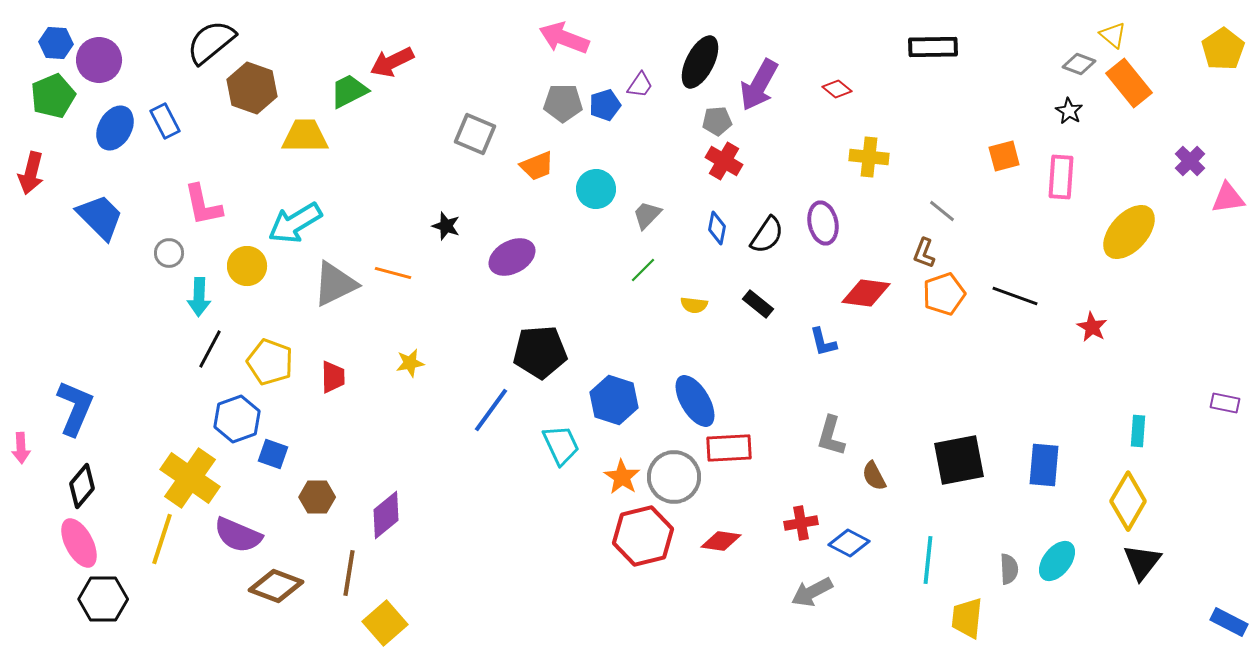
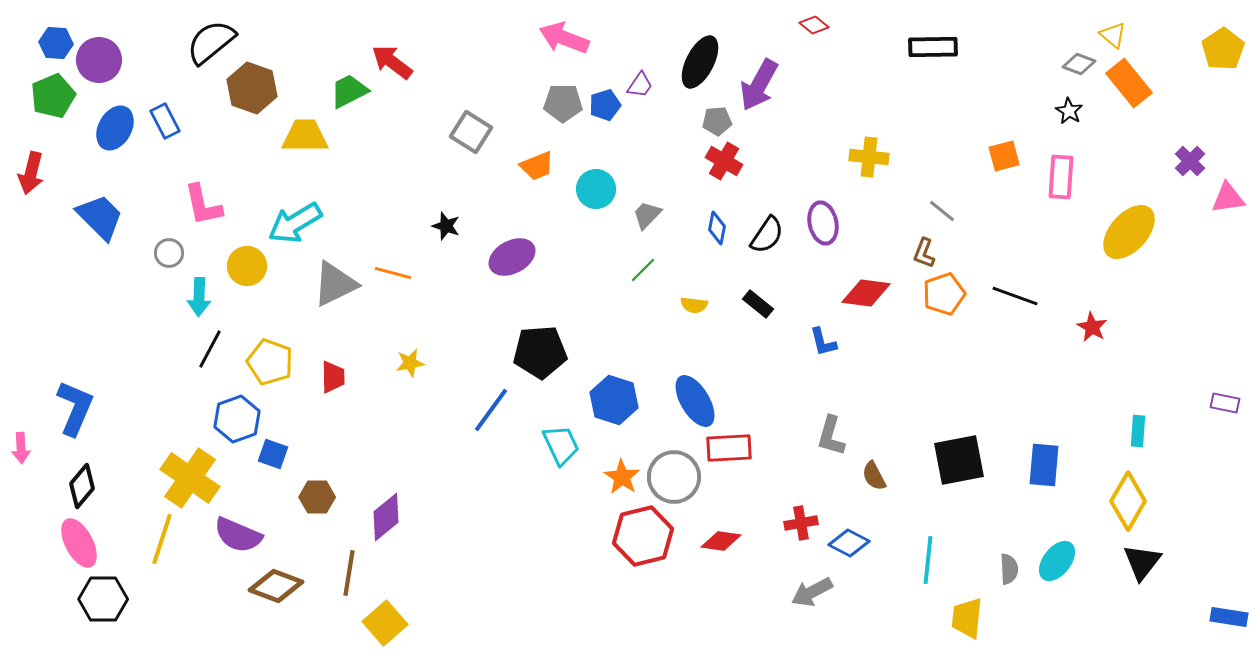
red arrow at (392, 62): rotated 63 degrees clockwise
red diamond at (837, 89): moved 23 px left, 64 px up
gray square at (475, 134): moved 4 px left, 2 px up; rotated 9 degrees clockwise
purple diamond at (386, 515): moved 2 px down
blue rectangle at (1229, 622): moved 5 px up; rotated 18 degrees counterclockwise
